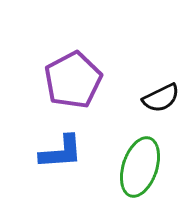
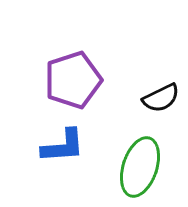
purple pentagon: rotated 10 degrees clockwise
blue L-shape: moved 2 px right, 6 px up
